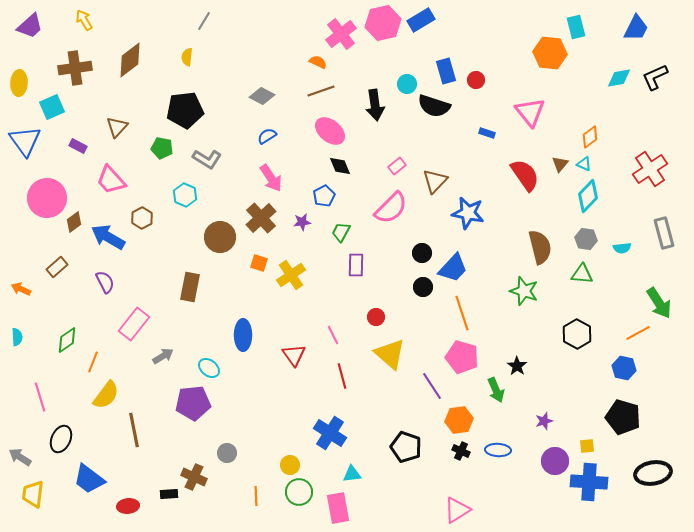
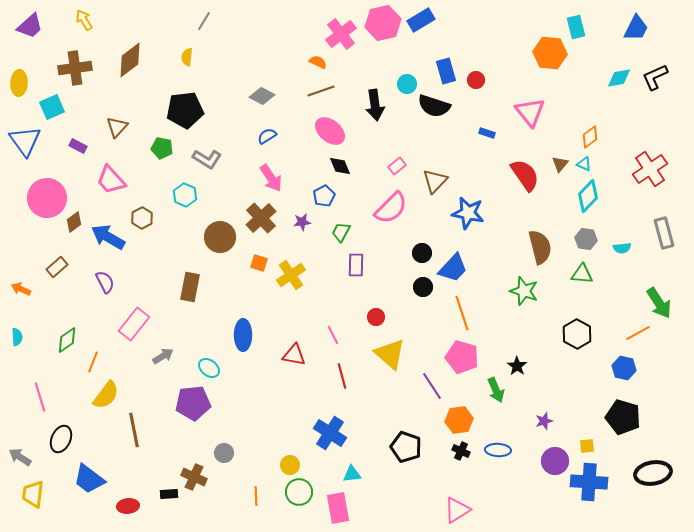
red triangle at (294, 355): rotated 45 degrees counterclockwise
gray circle at (227, 453): moved 3 px left
